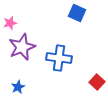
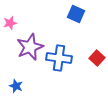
blue square: moved 1 px left, 1 px down
purple star: moved 8 px right
red square: moved 24 px up
blue star: moved 2 px left, 1 px up; rotated 24 degrees counterclockwise
